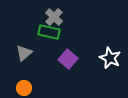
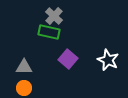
gray cross: moved 1 px up
gray triangle: moved 14 px down; rotated 42 degrees clockwise
white star: moved 2 px left, 2 px down
